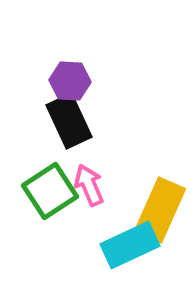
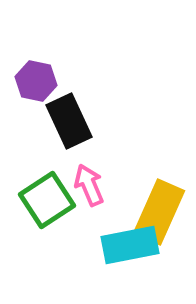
purple hexagon: moved 34 px left; rotated 9 degrees clockwise
green square: moved 3 px left, 9 px down
yellow rectangle: moved 1 px left, 2 px down
cyan rectangle: rotated 14 degrees clockwise
